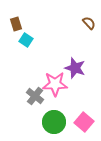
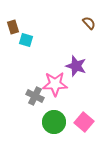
brown rectangle: moved 3 px left, 3 px down
cyan square: rotated 16 degrees counterclockwise
purple star: moved 1 px right, 2 px up
gray cross: rotated 12 degrees counterclockwise
